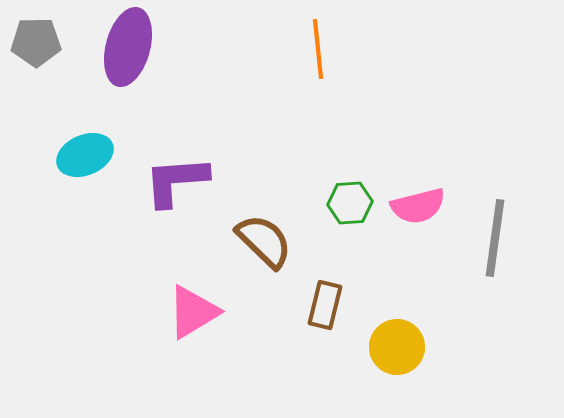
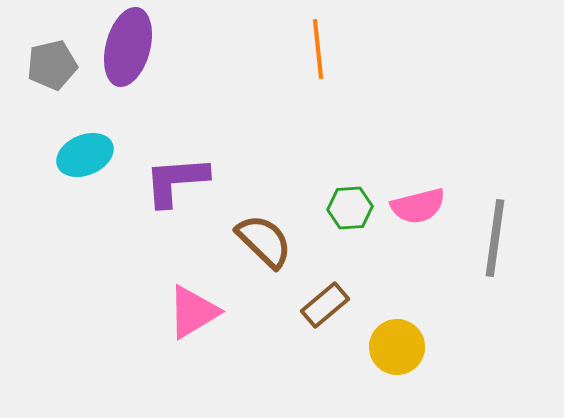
gray pentagon: moved 16 px right, 23 px down; rotated 12 degrees counterclockwise
green hexagon: moved 5 px down
brown rectangle: rotated 36 degrees clockwise
